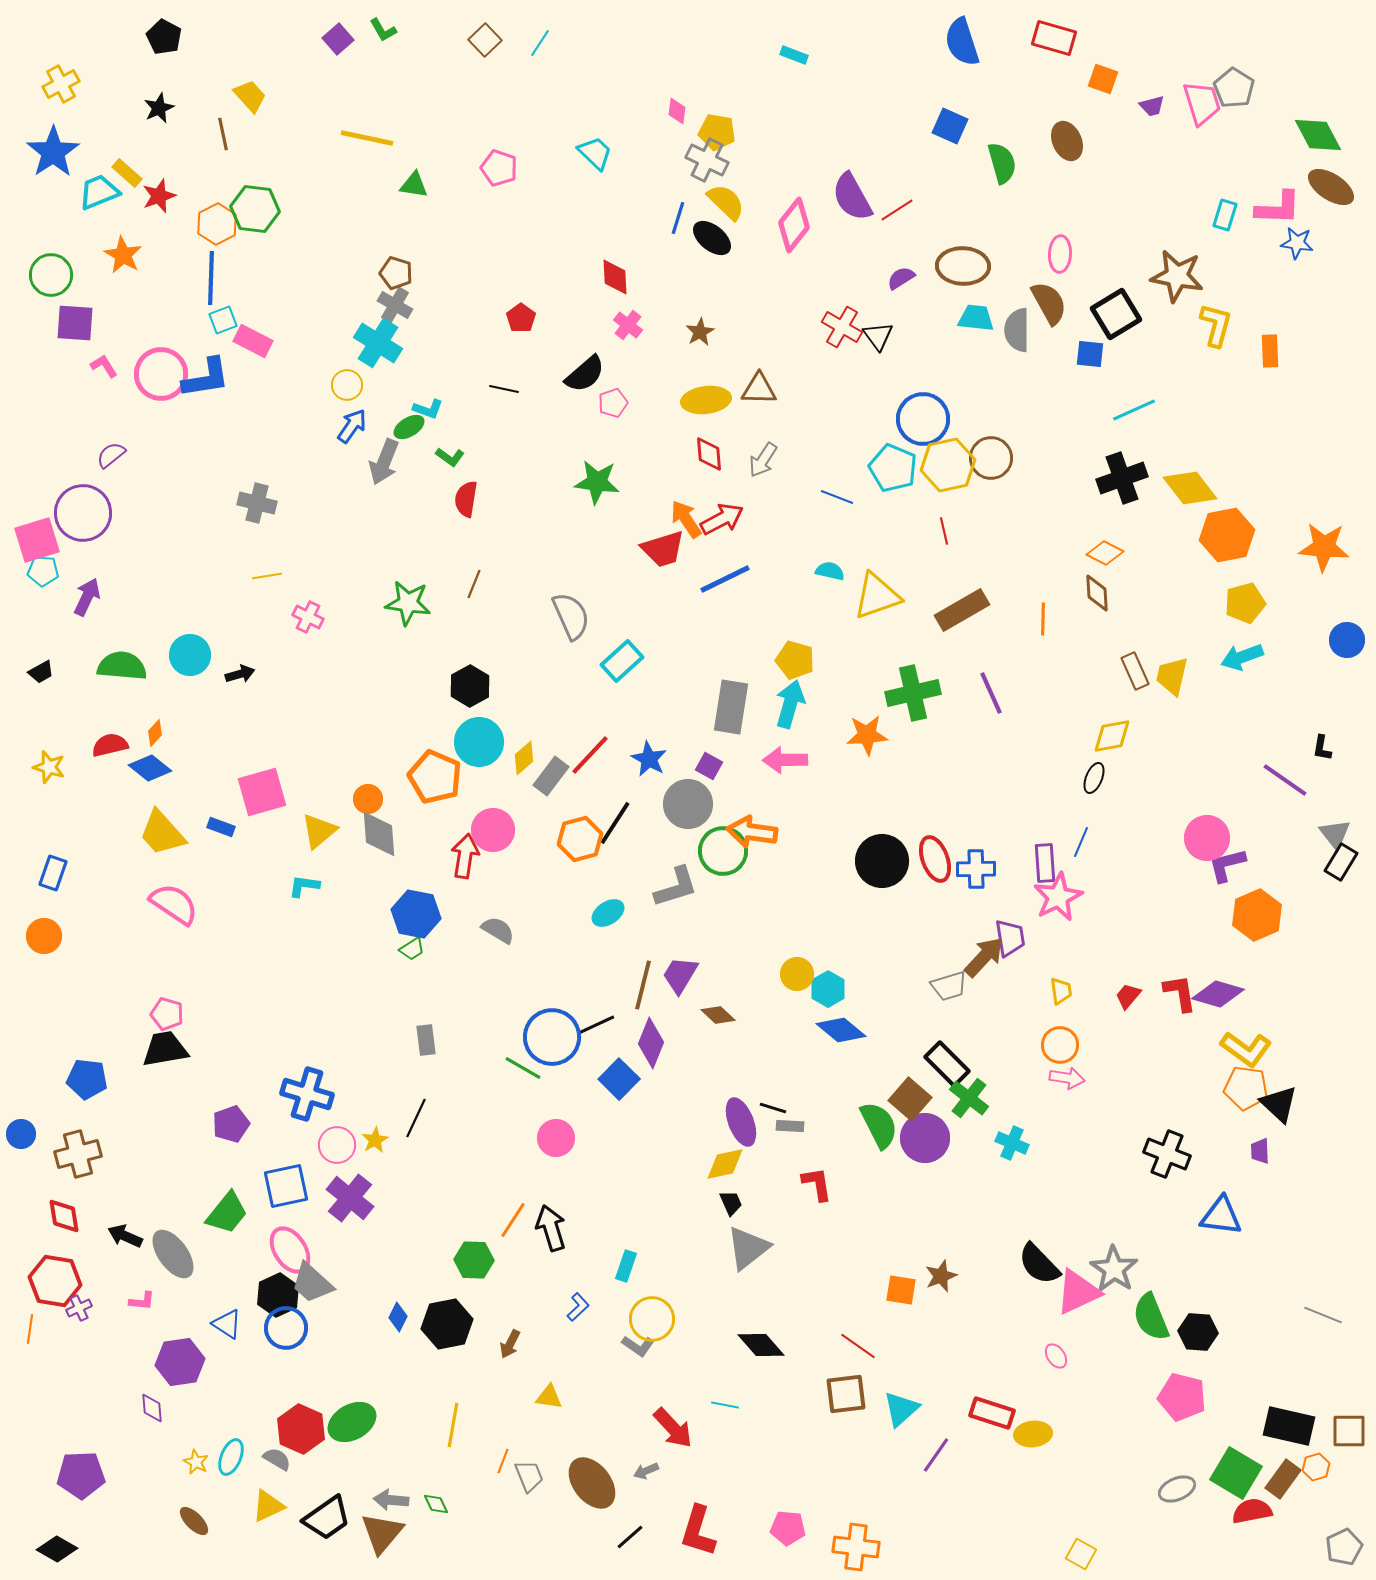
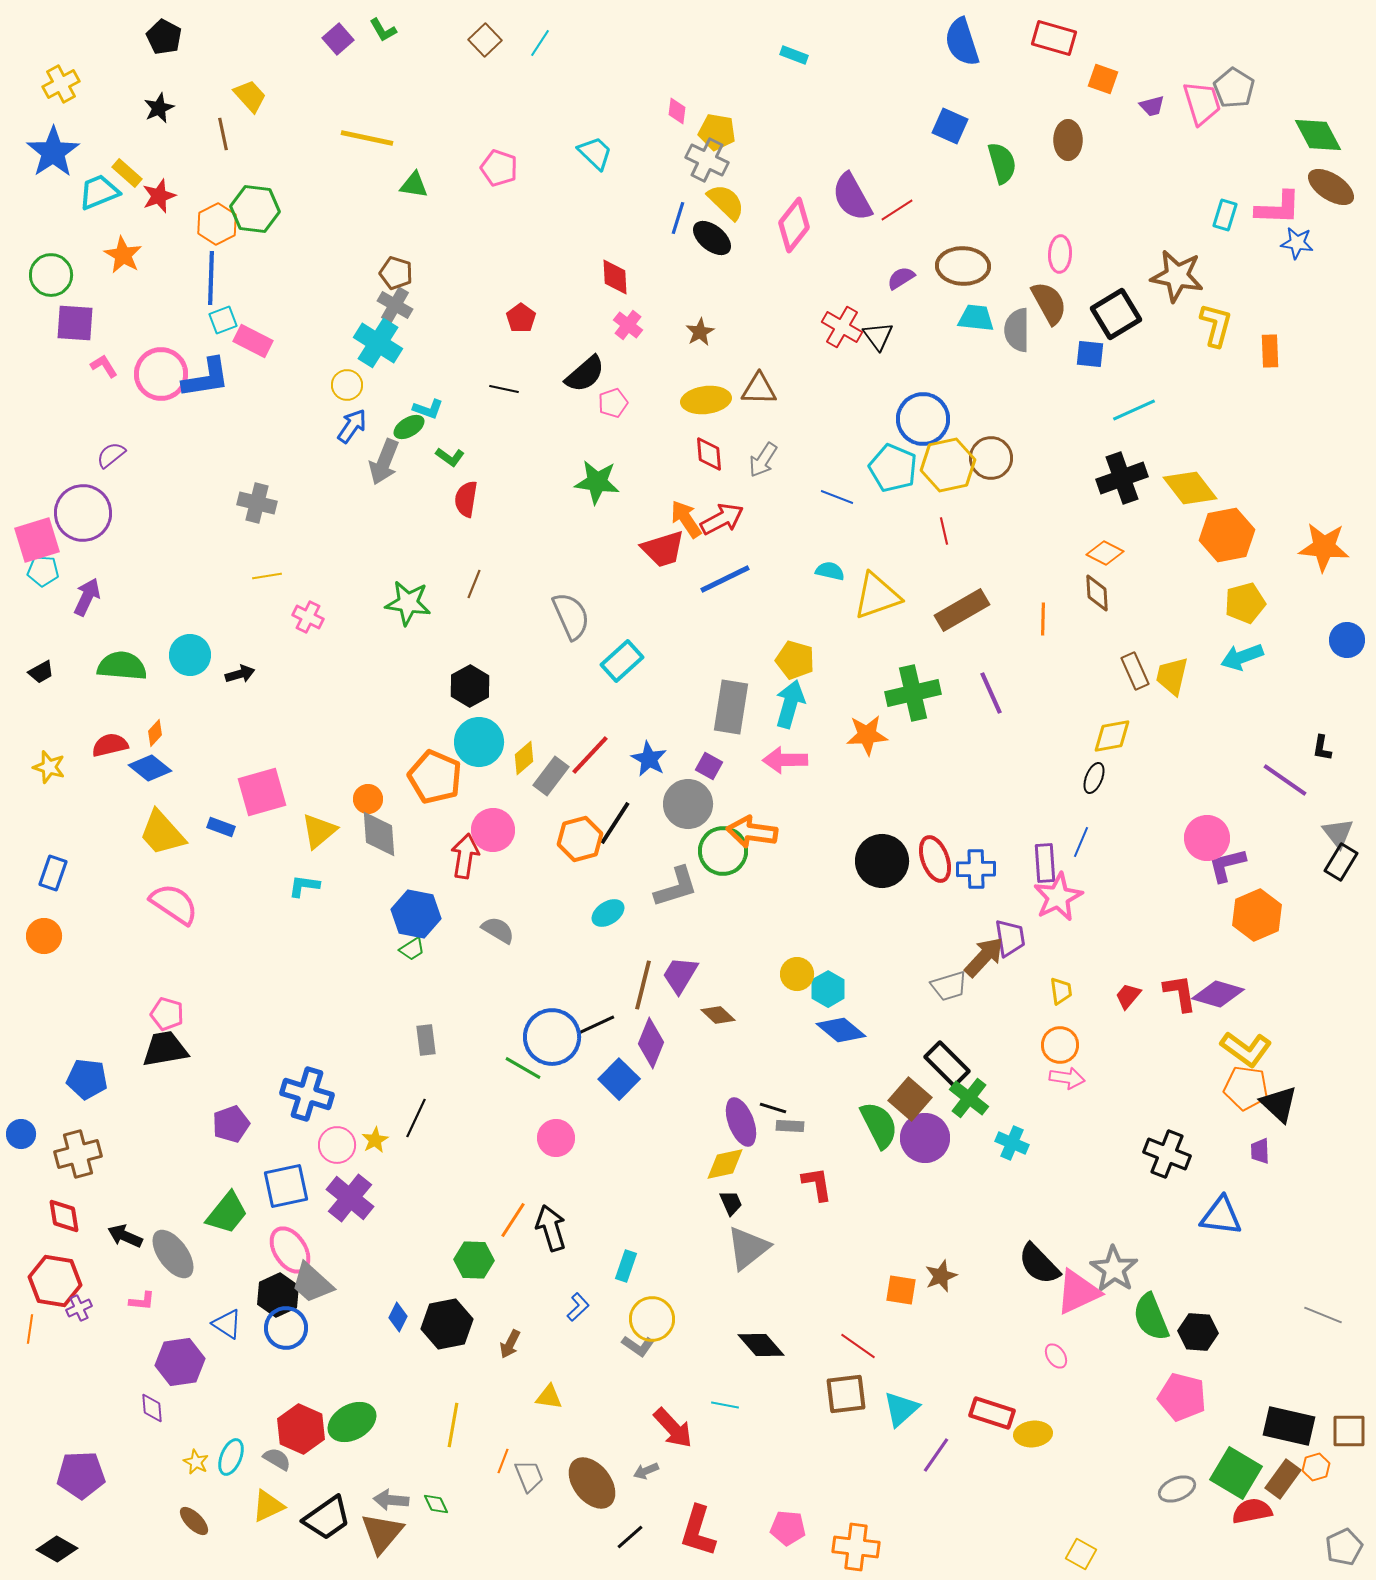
brown ellipse at (1067, 141): moved 1 px right, 1 px up; rotated 24 degrees clockwise
gray triangle at (1335, 834): moved 3 px right, 1 px up
